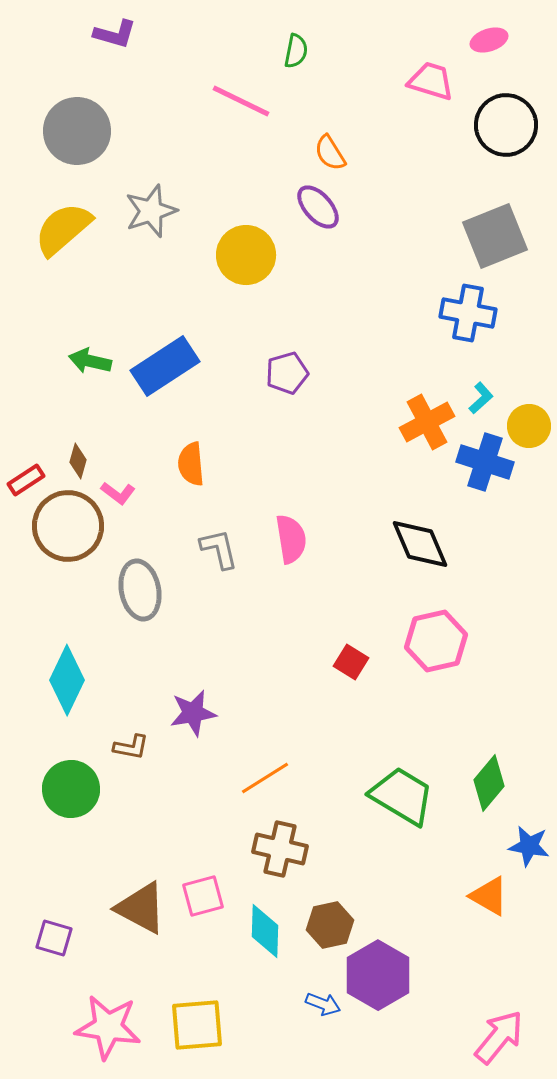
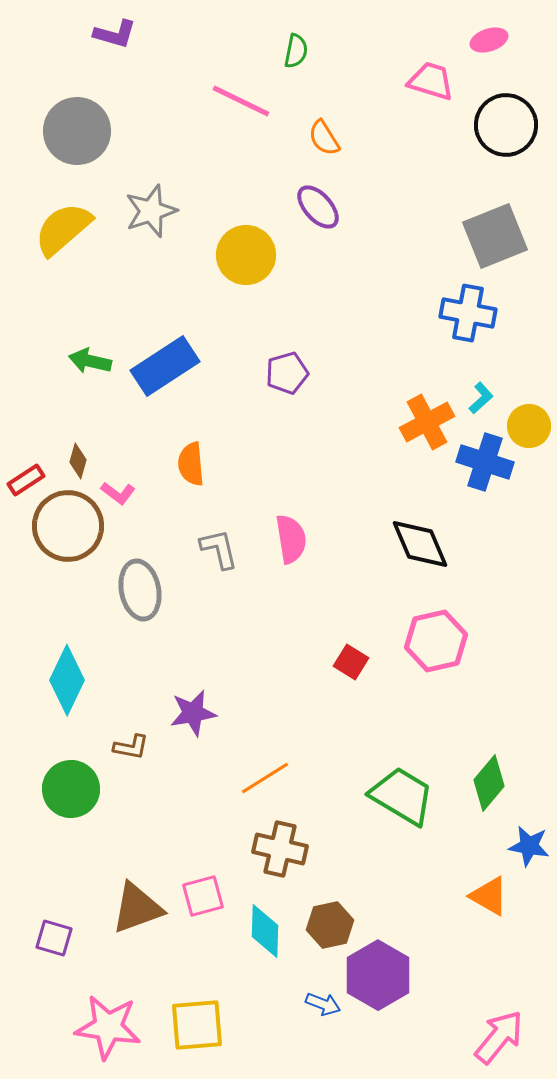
orange semicircle at (330, 153): moved 6 px left, 15 px up
brown triangle at (141, 908): moved 4 px left; rotated 48 degrees counterclockwise
